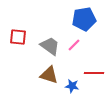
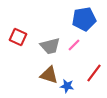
red square: rotated 18 degrees clockwise
gray trapezoid: rotated 130 degrees clockwise
red line: rotated 54 degrees counterclockwise
blue star: moved 5 px left
